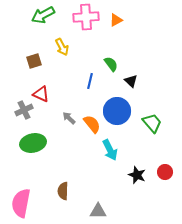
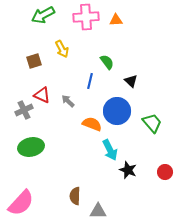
orange triangle: rotated 24 degrees clockwise
yellow arrow: moved 2 px down
green semicircle: moved 4 px left, 2 px up
red triangle: moved 1 px right, 1 px down
gray arrow: moved 1 px left, 17 px up
orange semicircle: rotated 30 degrees counterclockwise
green ellipse: moved 2 px left, 4 px down
black star: moved 9 px left, 5 px up
brown semicircle: moved 12 px right, 5 px down
pink semicircle: rotated 148 degrees counterclockwise
